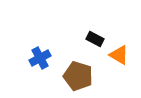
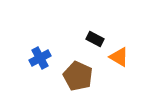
orange triangle: moved 2 px down
brown pentagon: rotated 8 degrees clockwise
